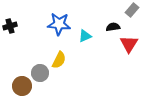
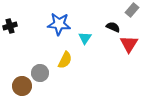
black semicircle: rotated 32 degrees clockwise
cyan triangle: moved 2 px down; rotated 32 degrees counterclockwise
yellow semicircle: moved 6 px right
